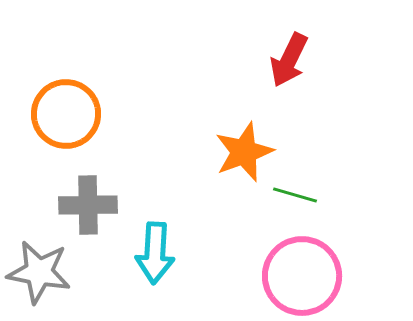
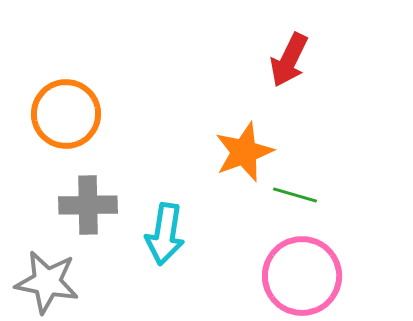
cyan arrow: moved 10 px right, 19 px up; rotated 6 degrees clockwise
gray star: moved 8 px right, 10 px down
